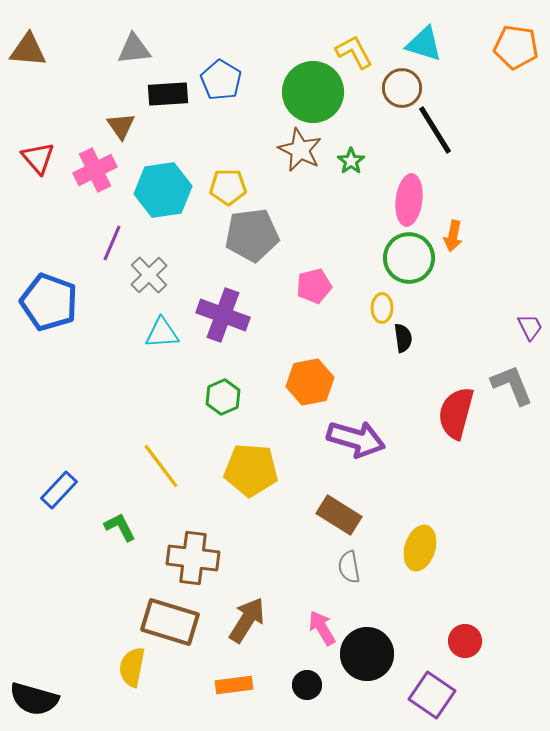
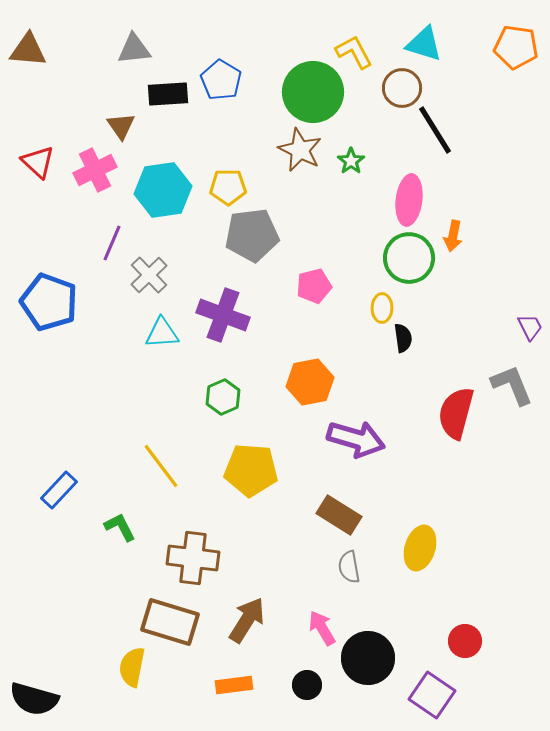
red triangle at (38, 158): moved 4 px down; rotated 6 degrees counterclockwise
black circle at (367, 654): moved 1 px right, 4 px down
